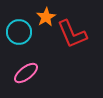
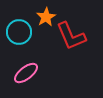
red L-shape: moved 1 px left, 2 px down
